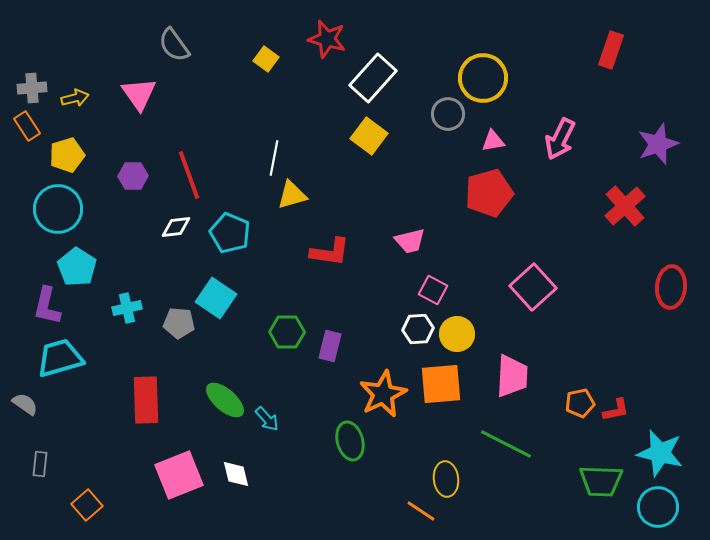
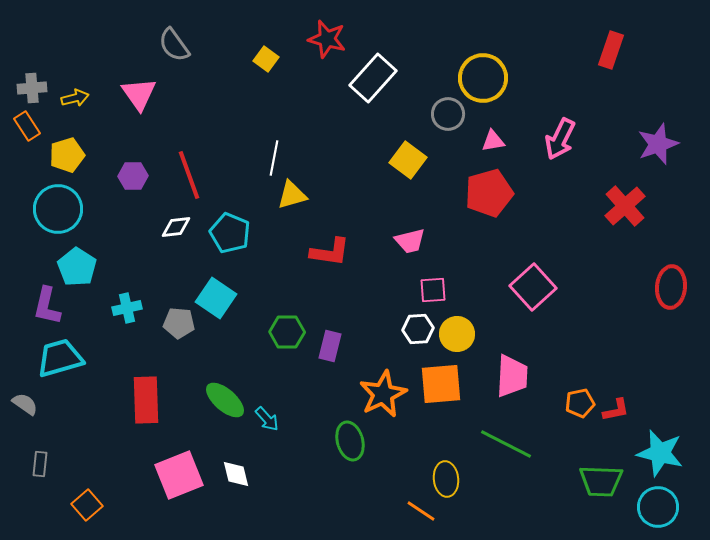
yellow square at (369, 136): moved 39 px right, 24 px down
pink square at (433, 290): rotated 32 degrees counterclockwise
